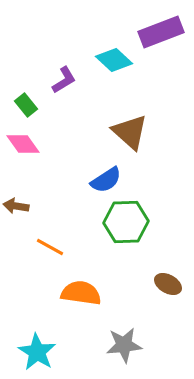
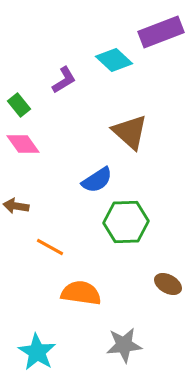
green rectangle: moved 7 px left
blue semicircle: moved 9 px left
